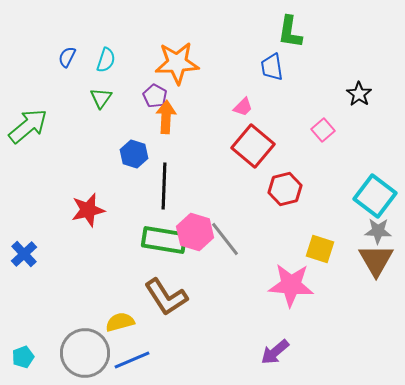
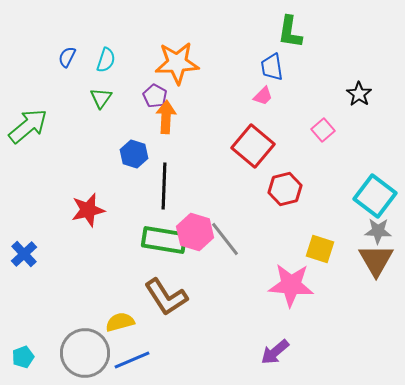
pink trapezoid: moved 20 px right, 11 px up
